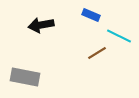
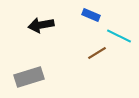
gray rectangle: moved 4 px right; rotated 28 degrees counterclockwise
